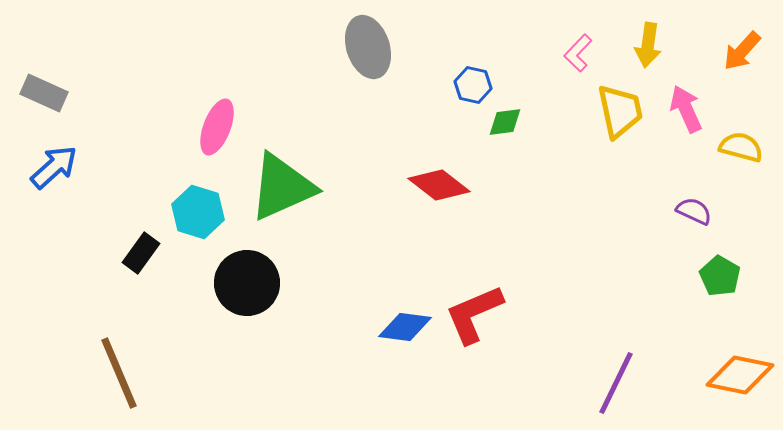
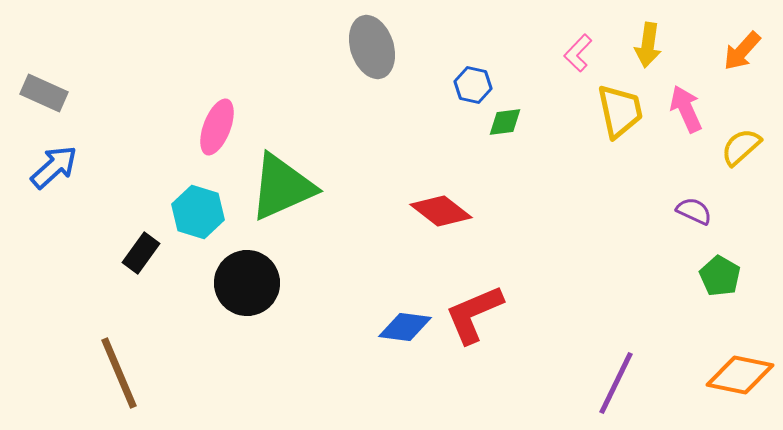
gray ellipse: moved 4 px right
yellow semicircle: rotated 57 degrees counterclockwise
red diamond: moved 2 px right, 26 px down
